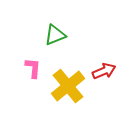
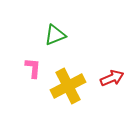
red arrow: moved 8 px right, 7 px down
yellow cross: rotated 12 degrees clockwise
